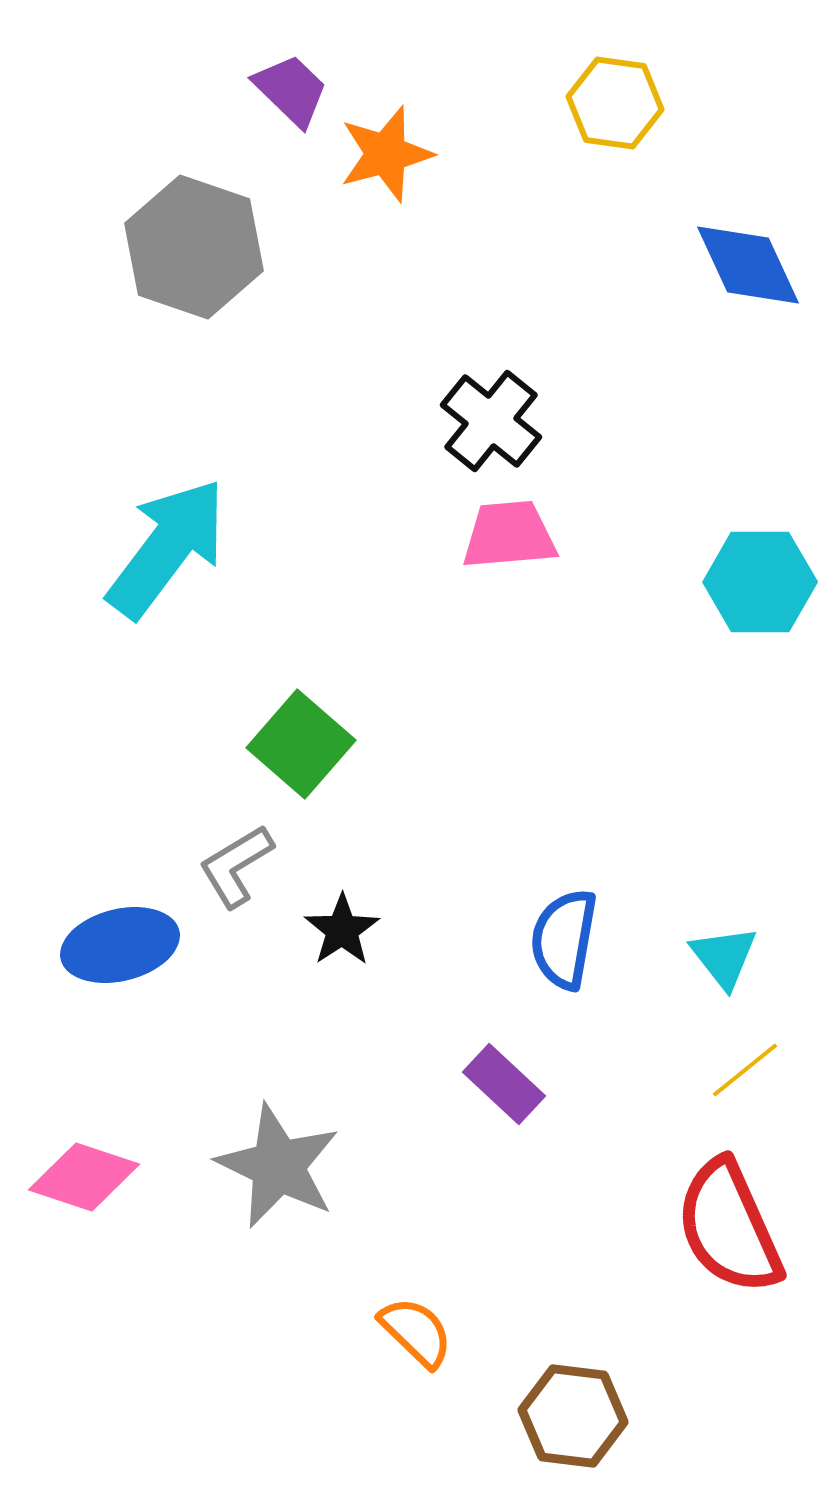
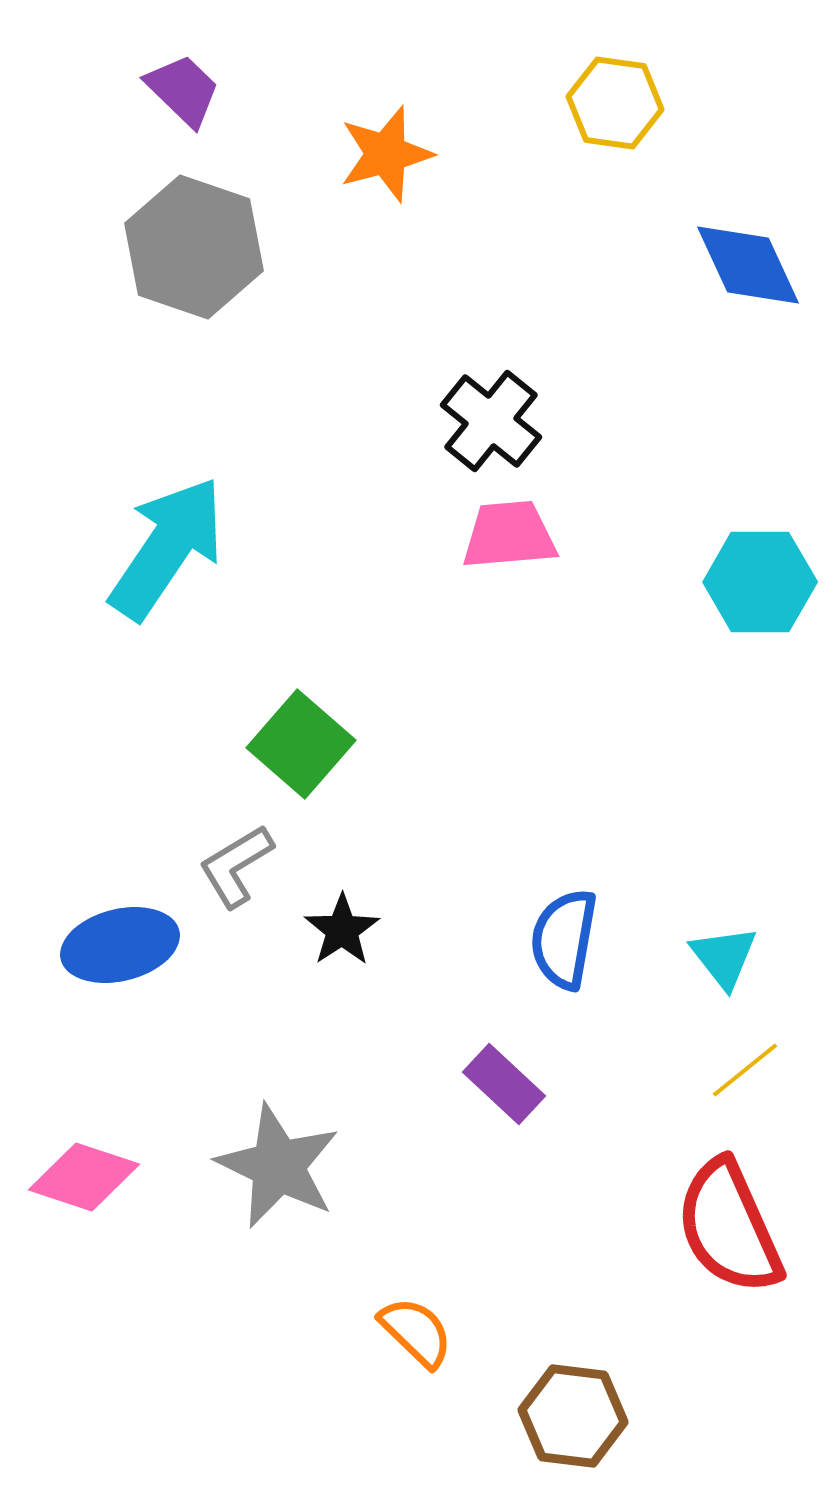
purple trapezoid: moved 108 px left
cyan arrow: rotated 3 degrees counterclockwise
